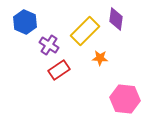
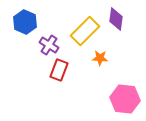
red rectangle: rotated 35 degrees counterclockwise
